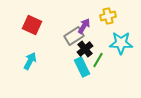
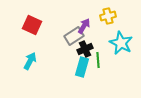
cyan star: rotated 25 degrees clockwise
black cross: rotated 14 degrees clockwise
green line: rotated 35 degrees counterclockwise
cyan rectangle: rotated 42 degrees clockwise
